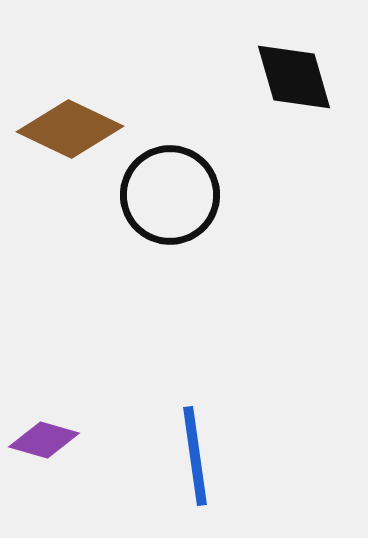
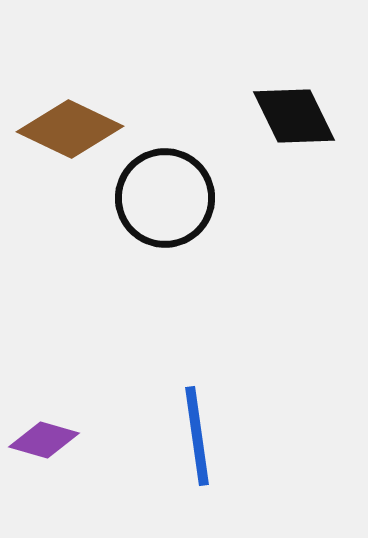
black diamond: moved 39 px down; rotated 10 degrees counterclockwise
black circle: moved 5 px left, 3 px down
blue line: moved 2 px right, 20 px up
